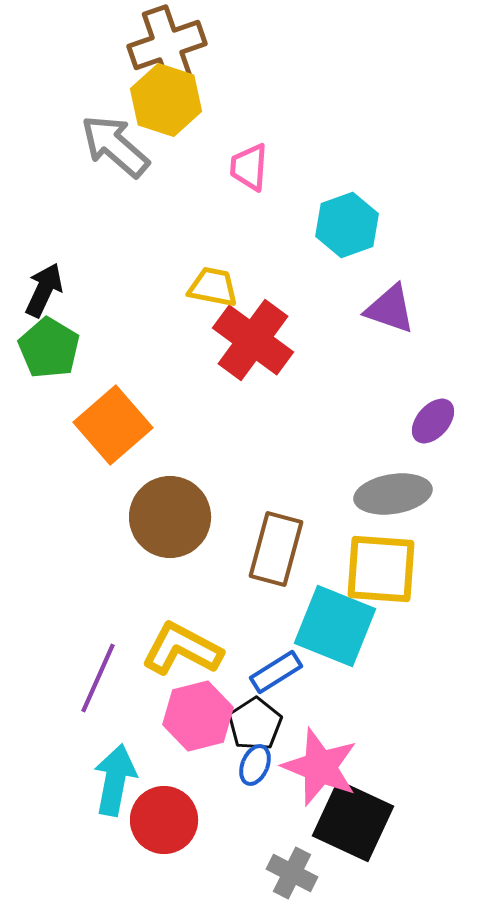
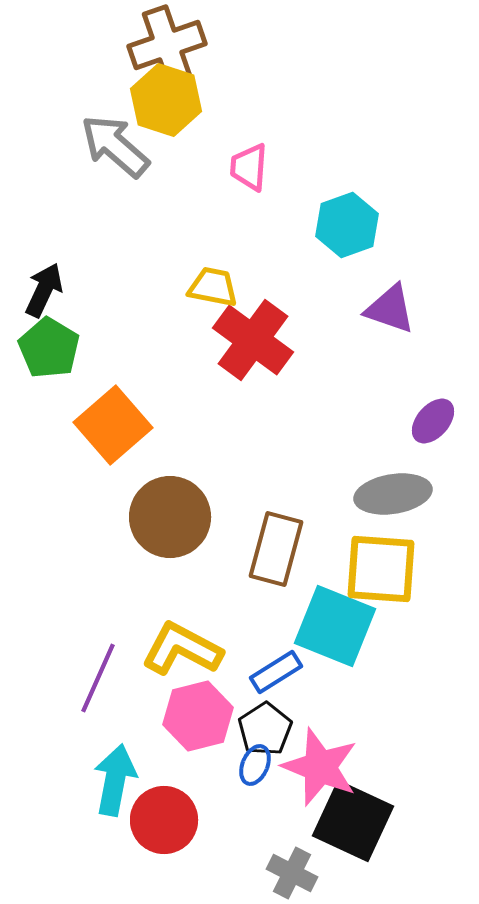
black pentagon: moved 10 px right, 5 px down
